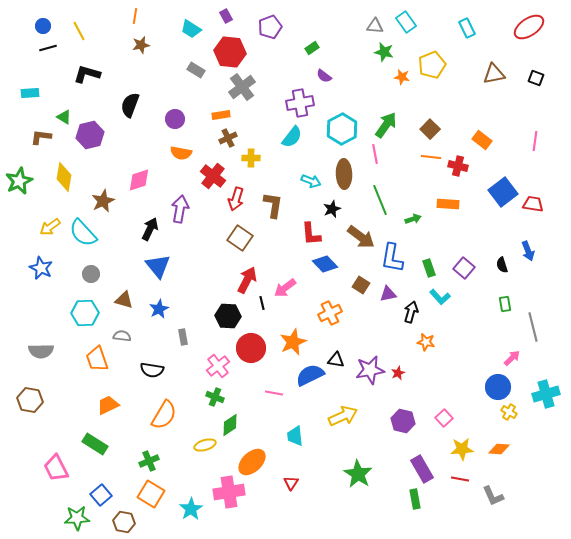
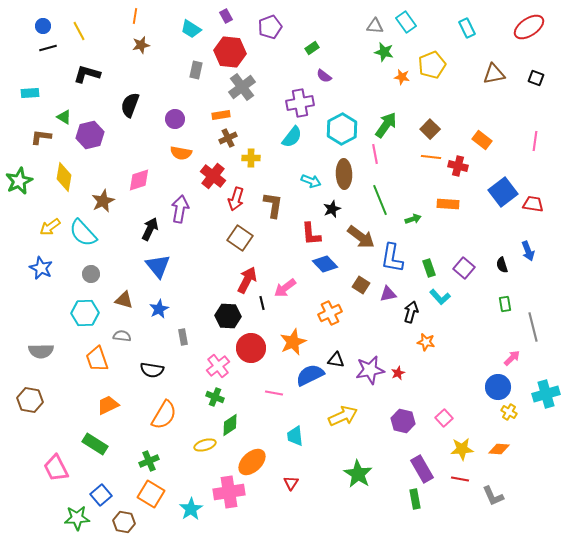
gray rectangle at (196, 70): rotated 72 degrees clockwise
